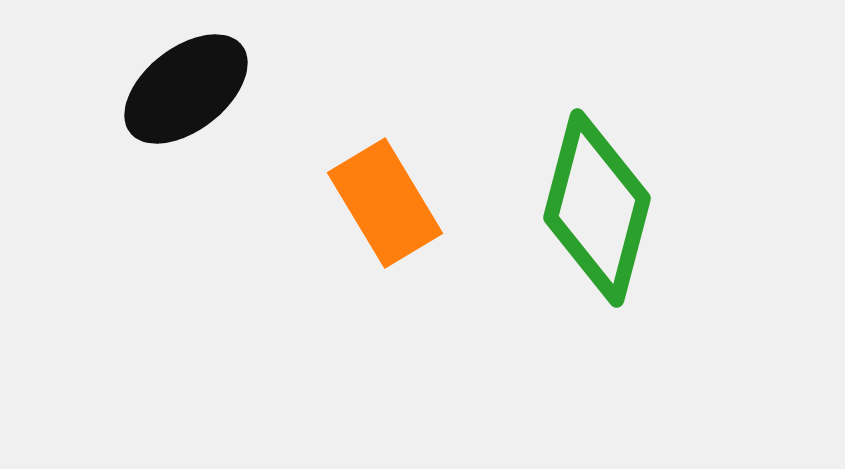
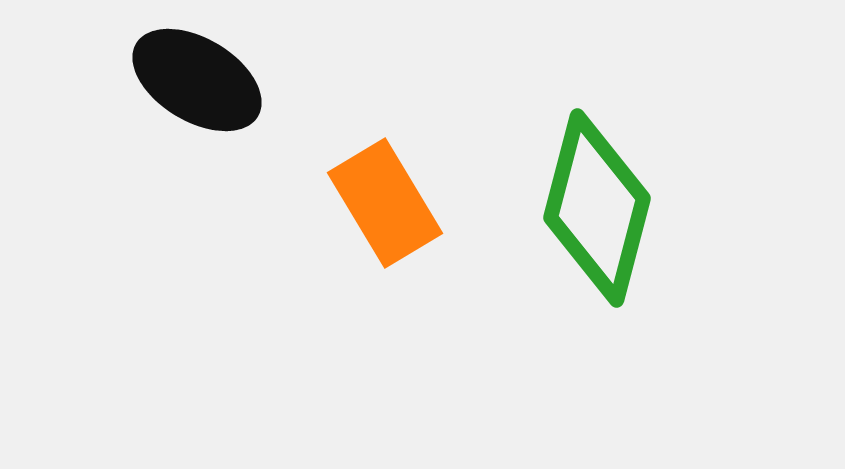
black ellipse: moved 11 px right, 9 px up; rotated 69 degrees clockwise
